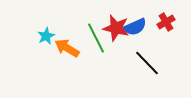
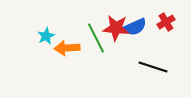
red star: rotated 8 degrees counterclockwise
orange arrow: rotated 35 degrees counterclockwise
black line: moved 6 px right, 4 px down; rotated 28 degrees counterclockwise
